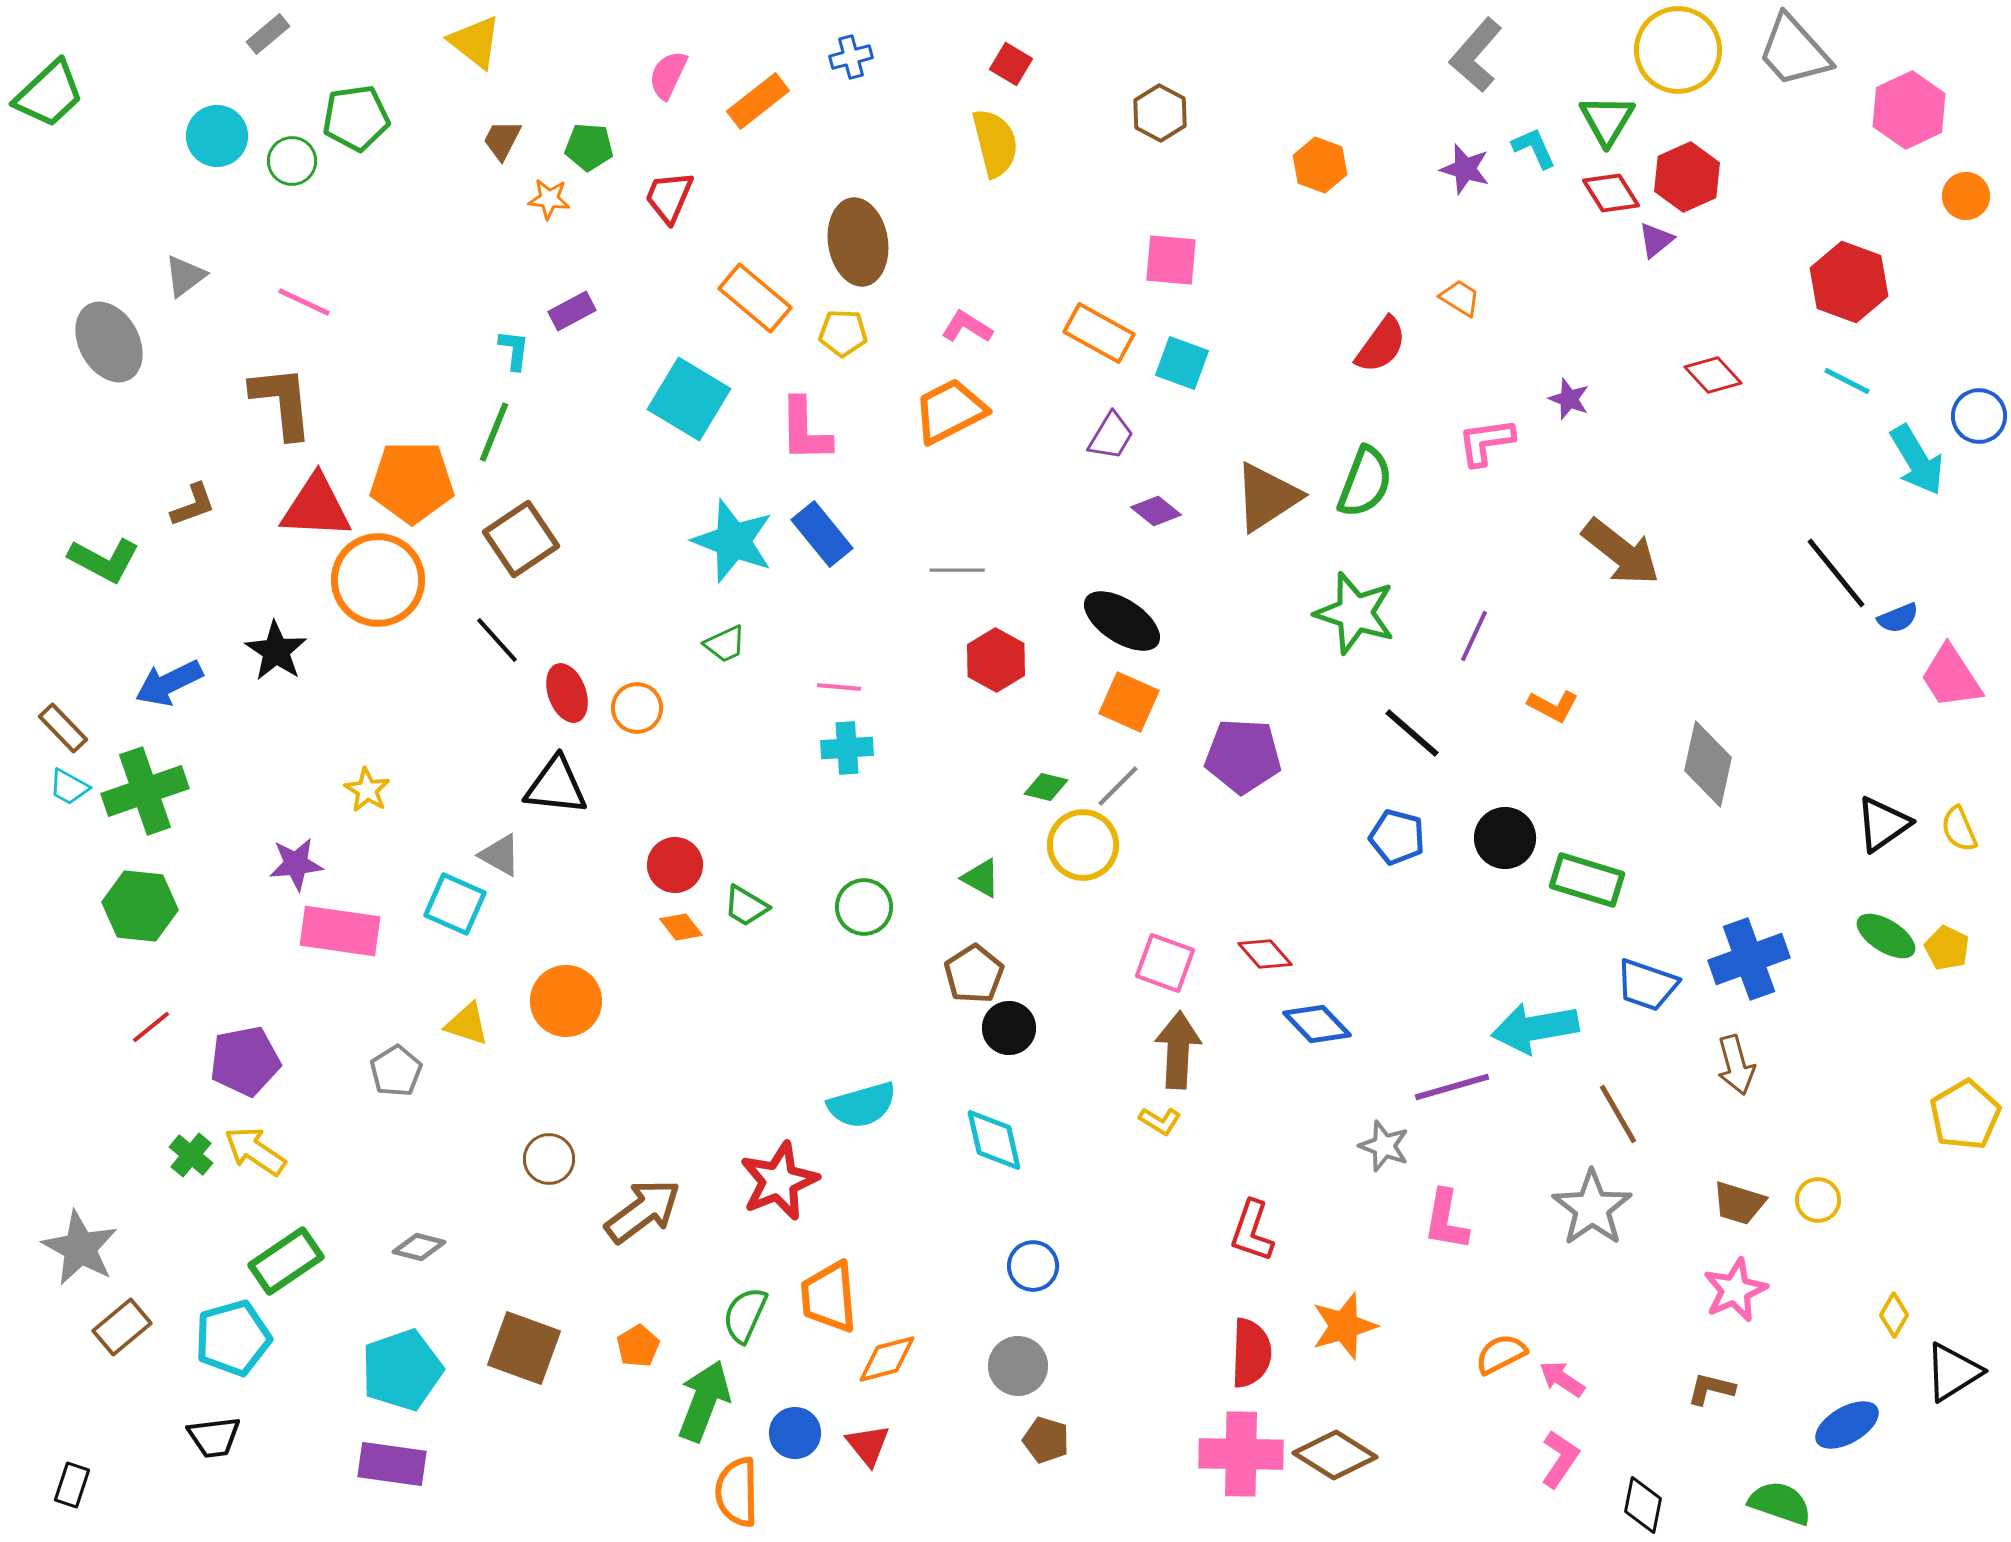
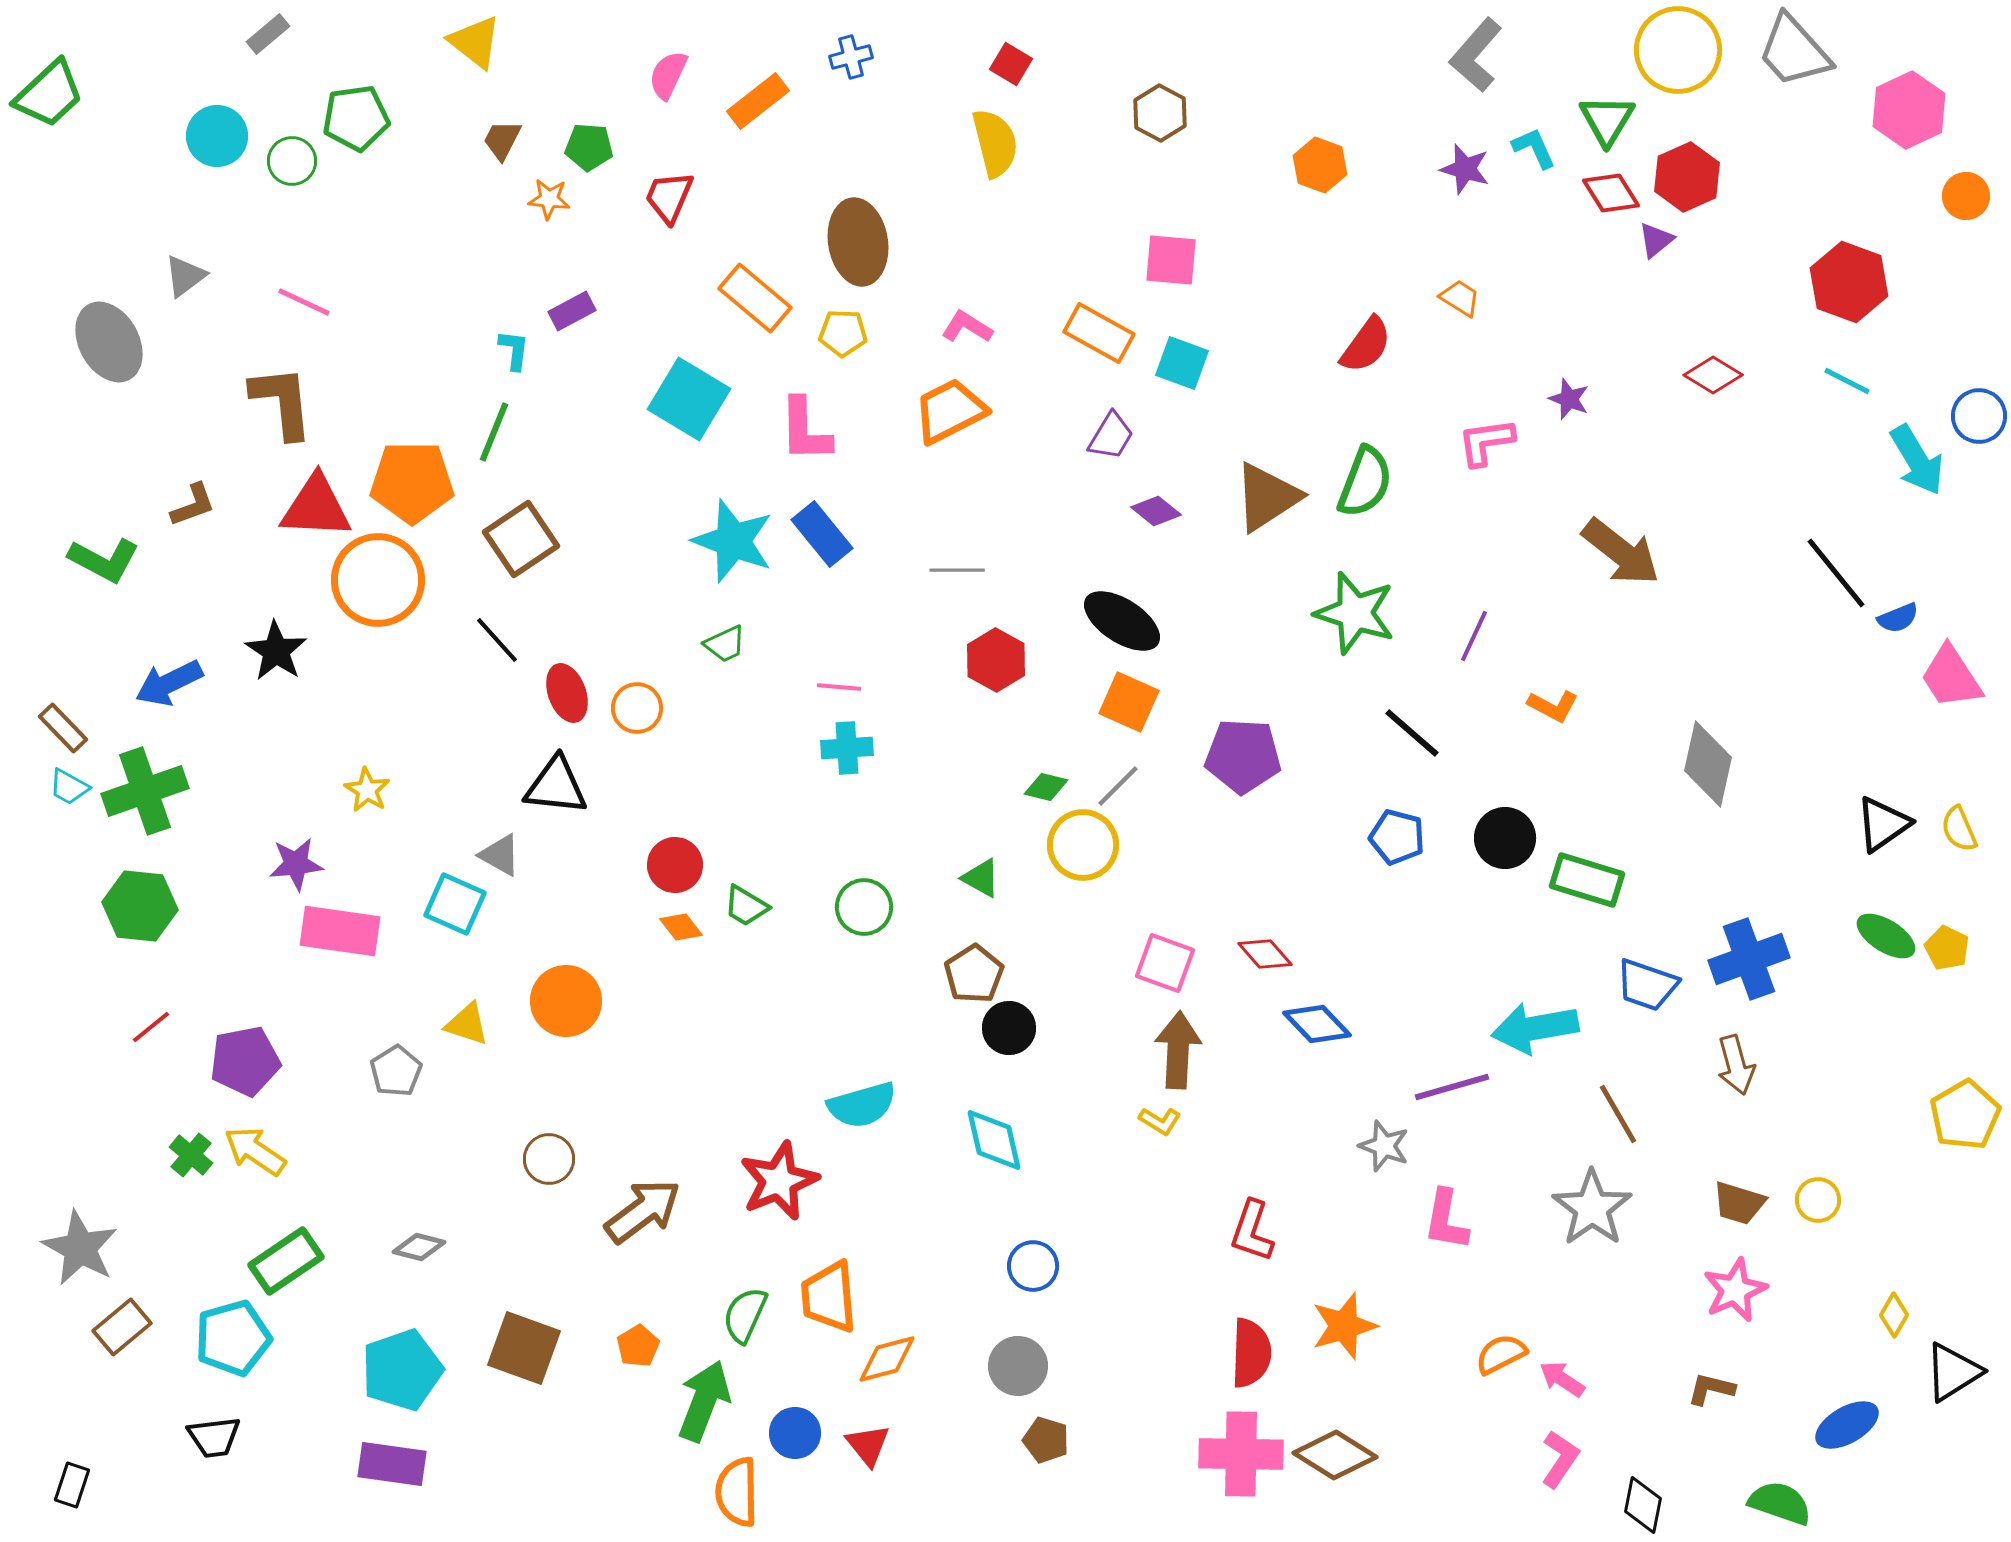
red semicircle at (1381, 345): moved 15 px left
red diamond at (1713, 375): rotated 16 degrees counterclockwise
